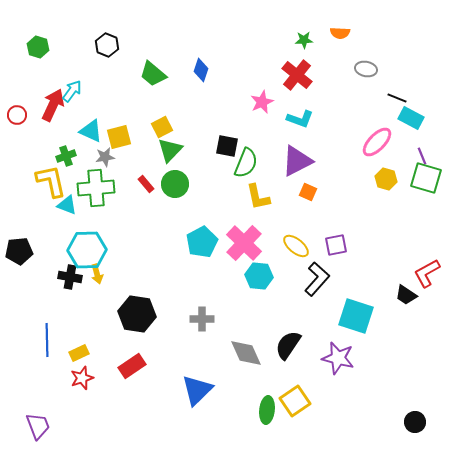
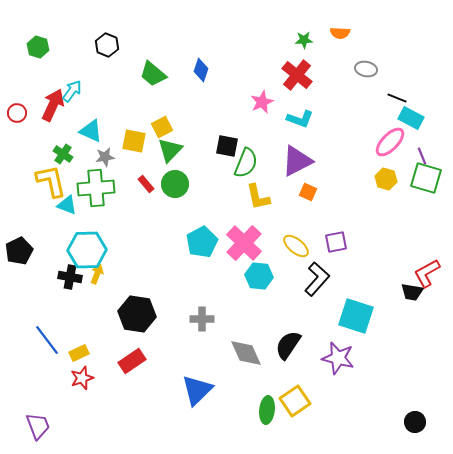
red circle at (17, 115): moved 2 px up
yellow square at (119, 137): moved 15 px right, 4 px down; rotated 25 degrees clockwise
pink ellipse at (377, 142): moved 13 px right
green cross at (66, 156): moved 3 px left, 2 px up; rotated 36 degrees counterclockwise
purple square at (336, 245): moved 3 px up
black pentagon at (19, 251): rotated 20 degrees counterclockwise
yellow arrow at (97, 274): rotated 144 degrees counterclockwise
black trapezoid at (406, 295): moved 6 px right, 3 px up; rotated 25 degrees counterclockwise
blue line at (47, 340): rotated 36 degrees counterclockwise
red rectangle at (132, 366): moved 5 px up
